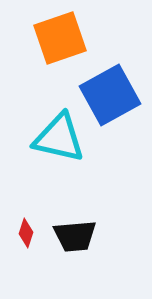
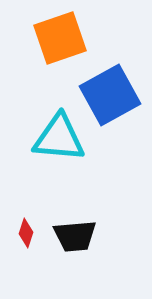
cyan triangle: rotated 8 degrees counterclockwise
